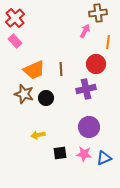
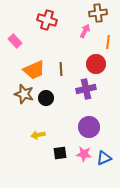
red cross: moved 32 px right, 2 px down; rotated 30 degrees counterclockwise
